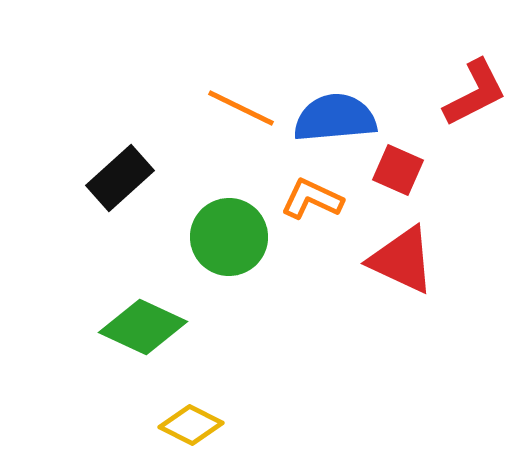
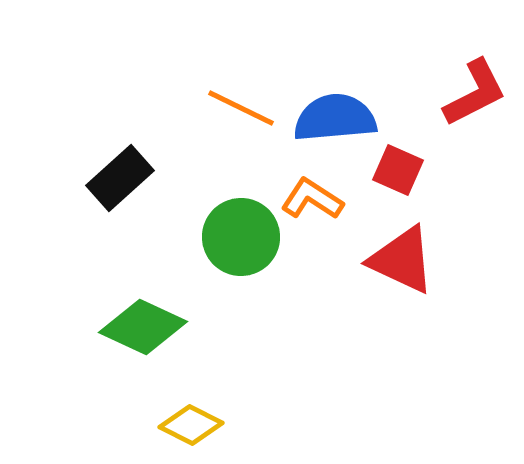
orange L-shape: rotated 8 degrees clockwise
green circle: moved 12 px right
